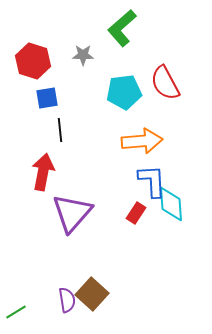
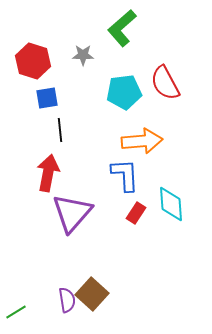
red arrow: moved 5 px right, 1 px down
blue L-shape: moved 27 px left, 6 px up
